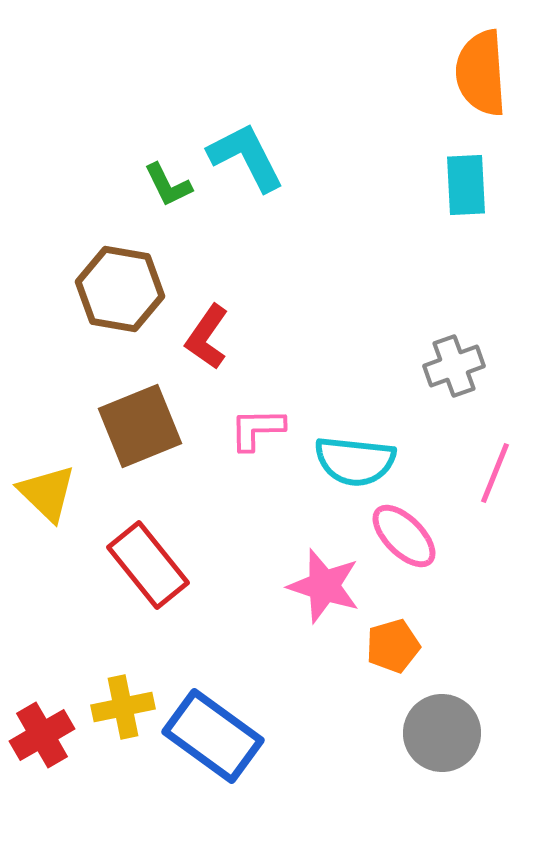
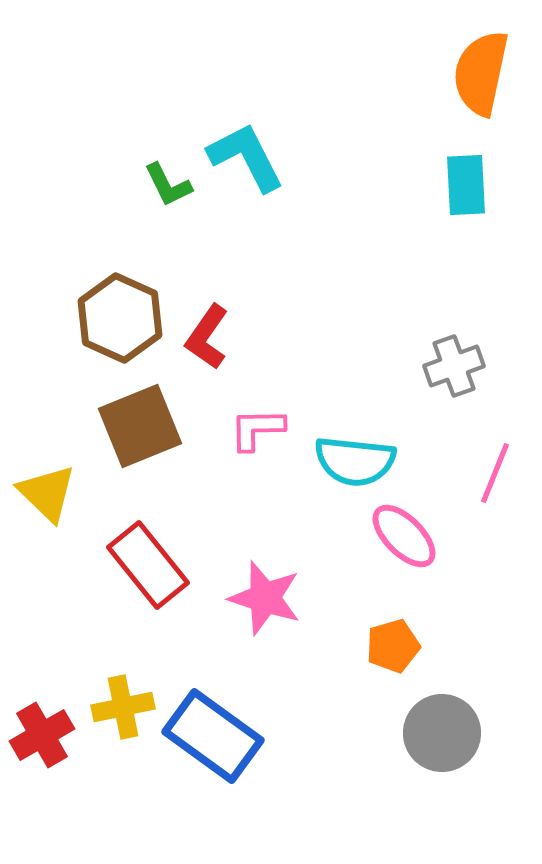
orange semicircle: rotated 16 degrees clockwise
brown hexagon: moved 29 px down; rotated 14 degrees clockwise
pink star: moved 59 px left, 12 px down
